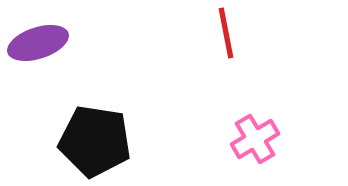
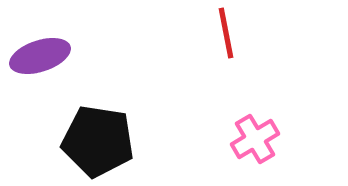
purple ellipse: moved 2 px right, 13 px down
black pentagon: moved 3 px right
